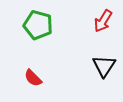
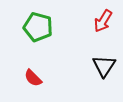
green pentagon: moved 2 px down
